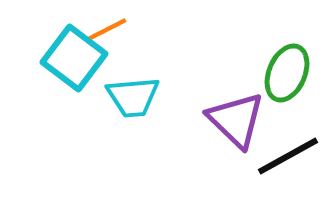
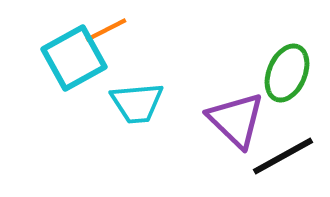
cyan square: rotated 24 degrees clockwise
cyan trapezoid: moved 4 px right, 6 px down
black line: moved 5 px left
